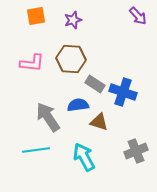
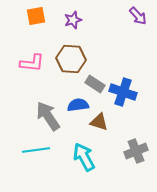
gray arrow: moved 1 px up
